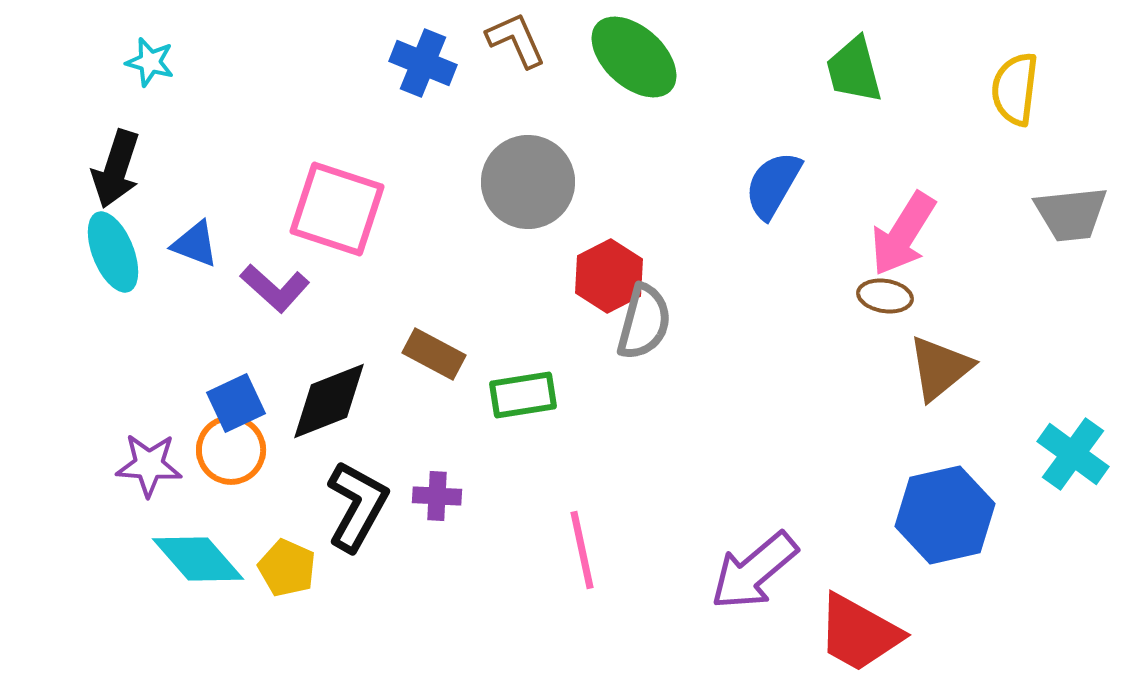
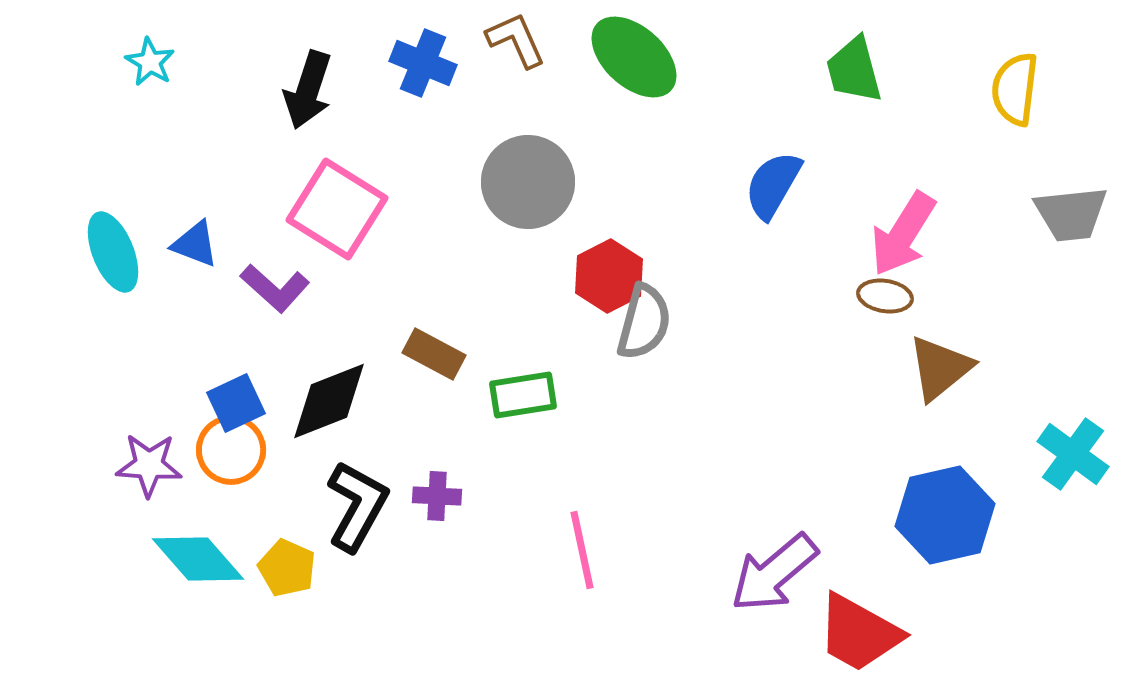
cyan star: rotated 15 degrees clockwise
black arrow: moved 192 px right, 79 px up
pink square: rotated 14 degrees clockwise
purple arrow: moved 20 px right, 2 px down
